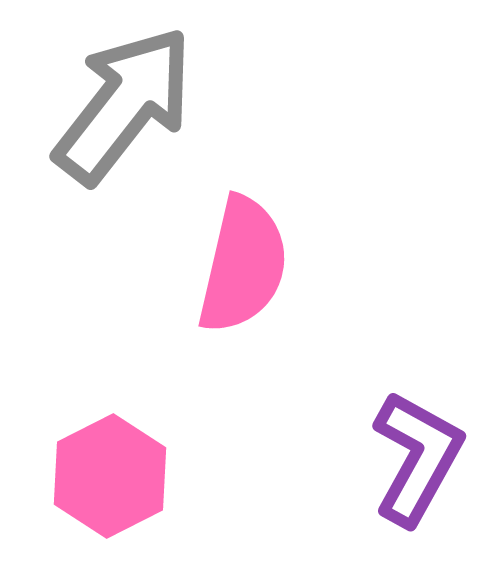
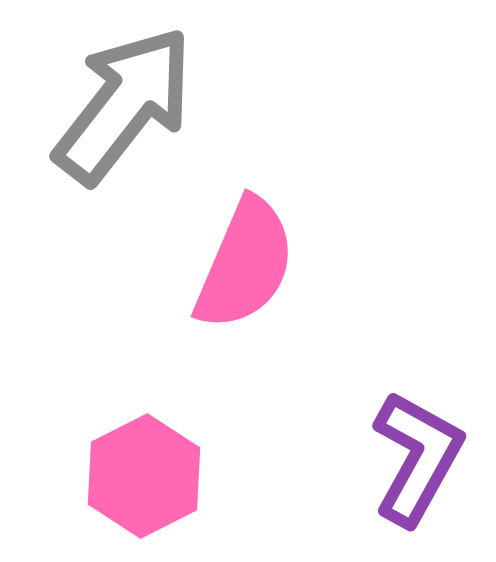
pink semicircle: moved 2 px right, 1 px up; rotated 10 degrees clockwise
pink hexagon: moved 34 px right
